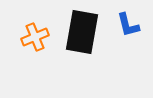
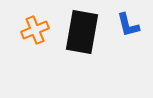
orange cross: moved 7 px up
